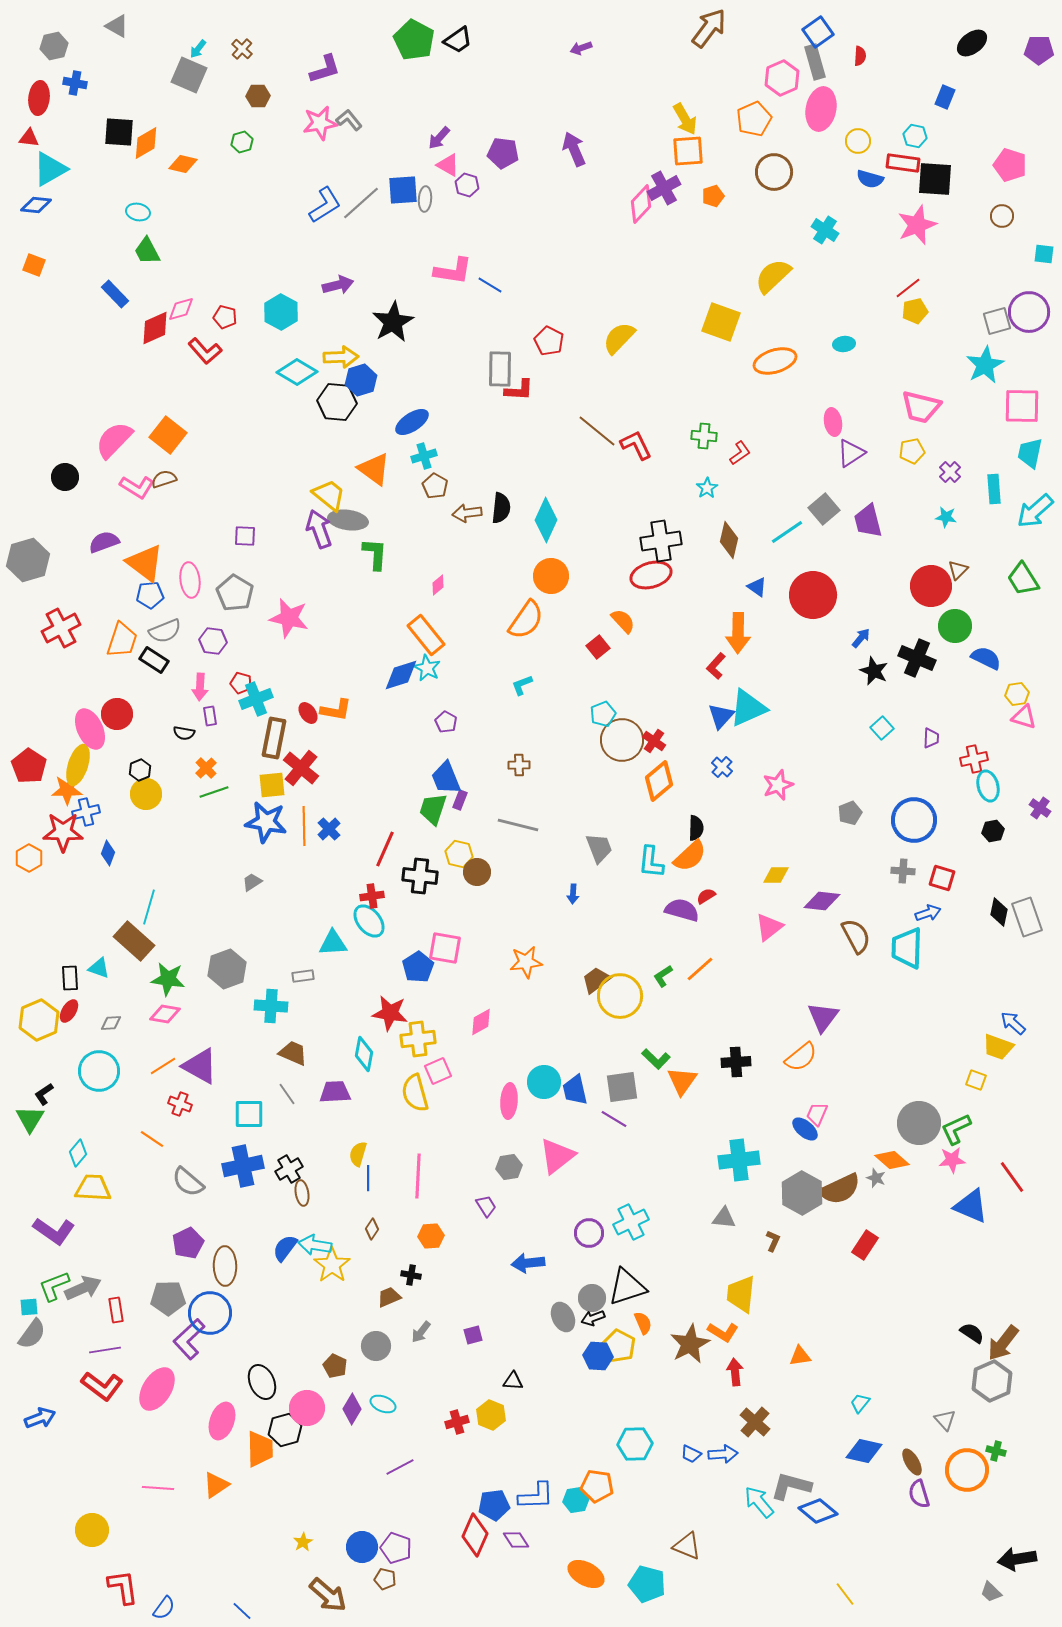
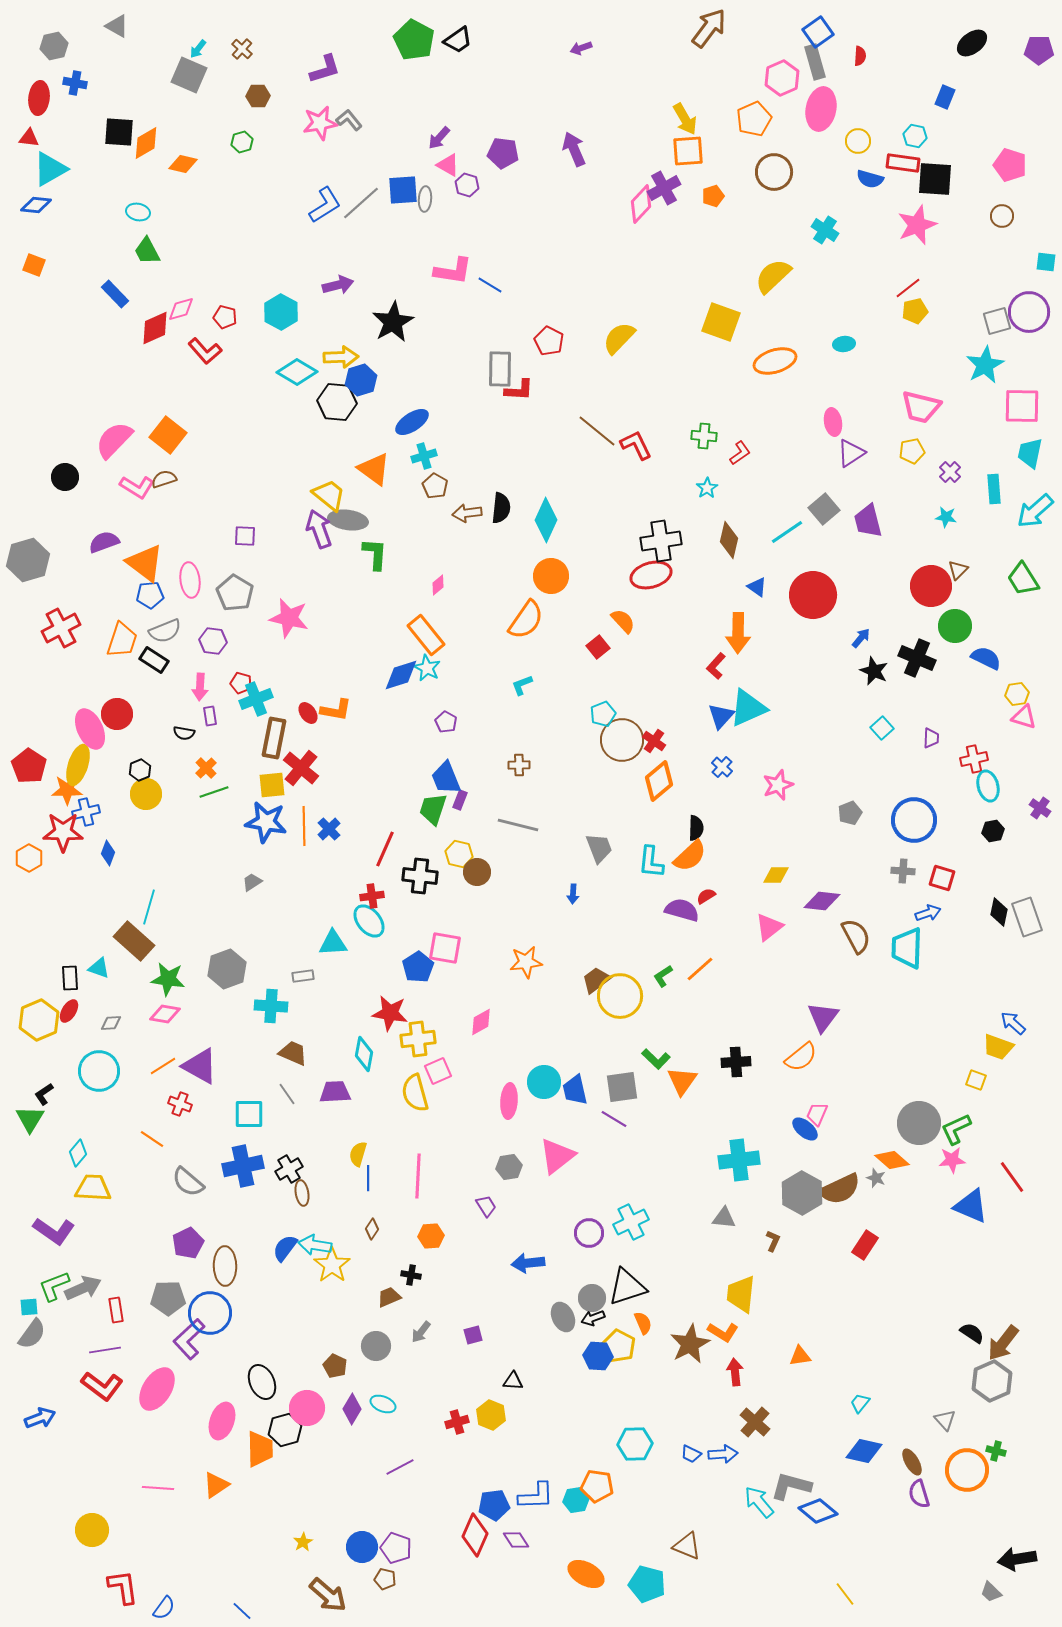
cyan square at (1044, 254): moved 2 px right, 8 px down
